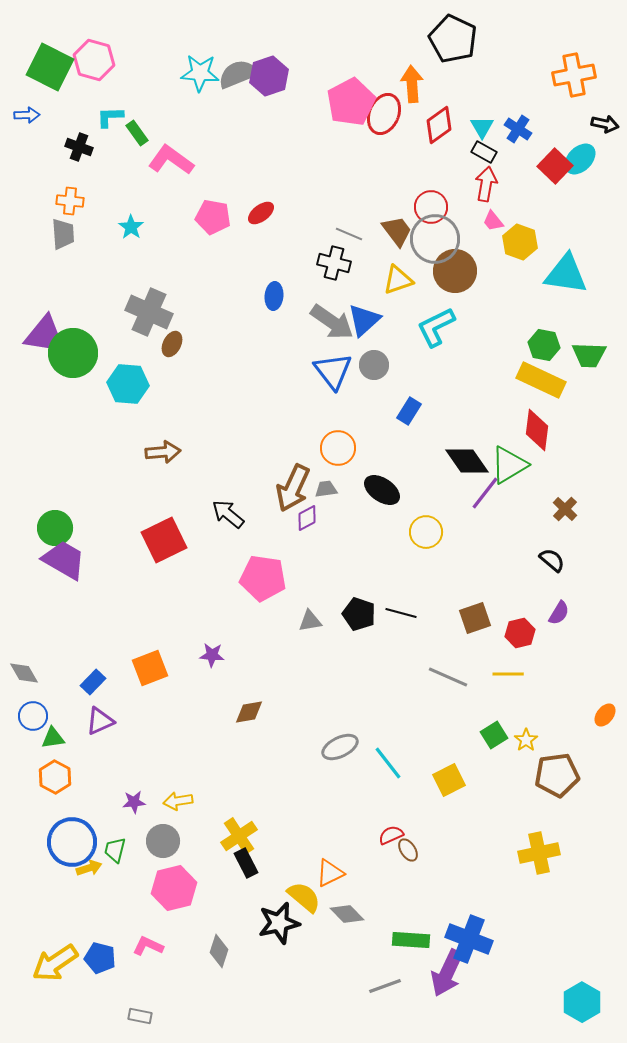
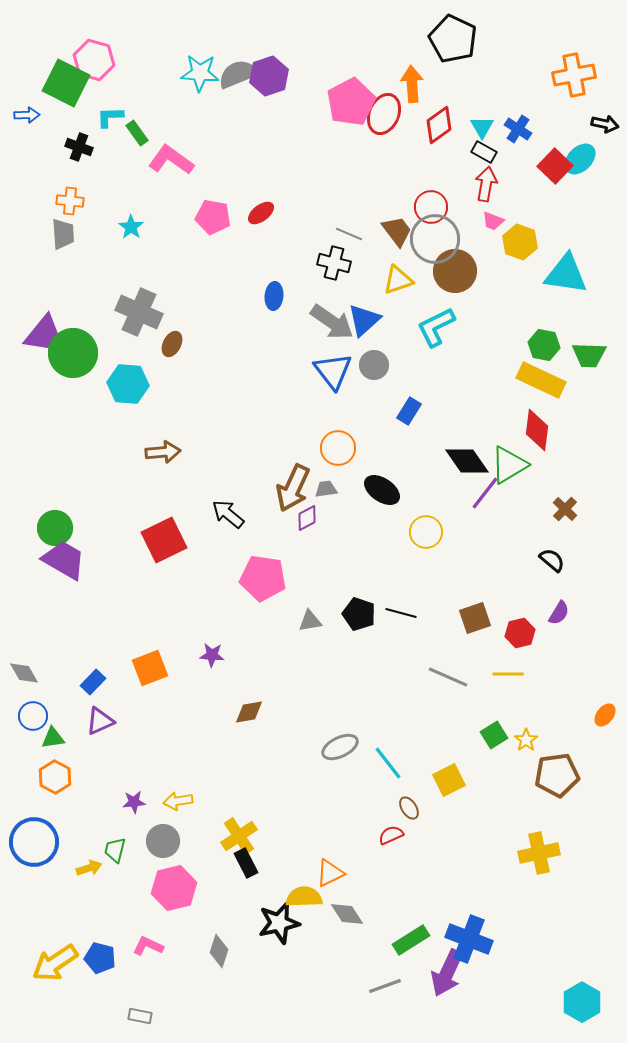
green square at (50, 67): moved 16 px right, 16 px down
pink trapezoid at (493, 221): rotated 30 degrees counterclockwise
gray cross at (149, 312): moved 10 px left
blue circle at (72, 842): moved 38 px left
brown ellipse at (408, 850): moved 1 px right, 42 px up
yellow semicircle at (304, 897): rotated 42 degrees counterclockwise
gray diamond at (347, 914): rotated 12 degrees clockwise
green rectangle at (411, 940): rotated 36 degrees counterclockwise
